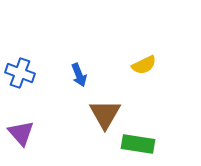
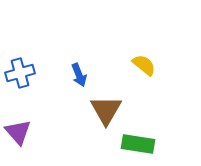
yellow semicircle: rotated 115 degrees counterclockwise
blue cross: rotated 36 degrees counterclockwise
brown triangle: moved 1 px right, 4 px up
purple triangle: moved 3 px left, 1 px up
